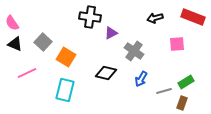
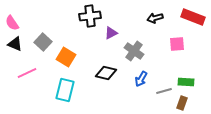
black cross: moved 1 px up; rotated 15 degrees counterclockwise
green rectangle: rotated 35 degrees clockwise
